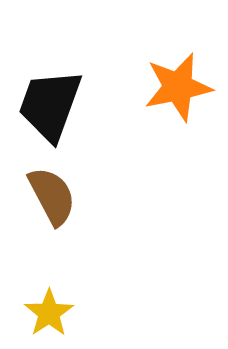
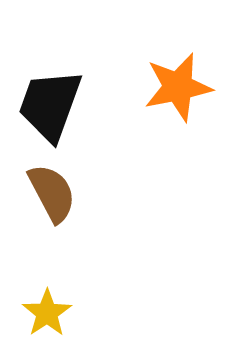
brown semicircle: moved 3 px up
yellow star: moved 2 px left
